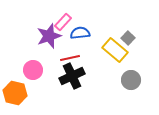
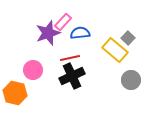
purple star: moved 1 px left, 3 px up
